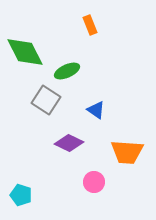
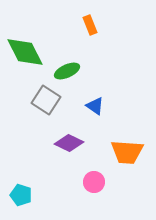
blue triangle: moved 1 px left, 4 px up
